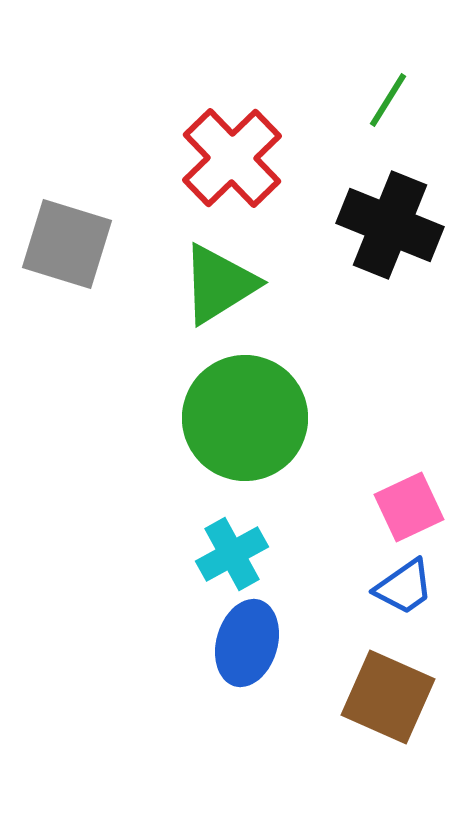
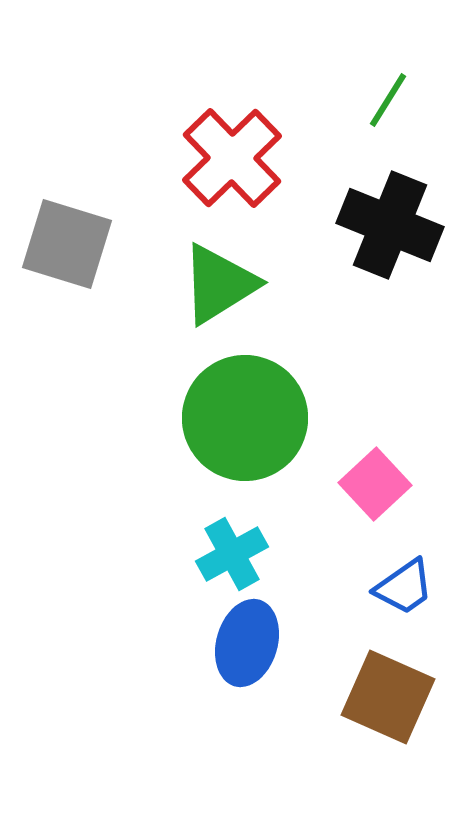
pink square: moved 34 px left, 23 px up; rotated 18 degrees counterclockwise
